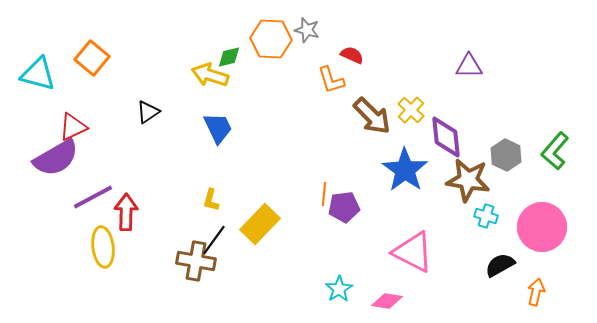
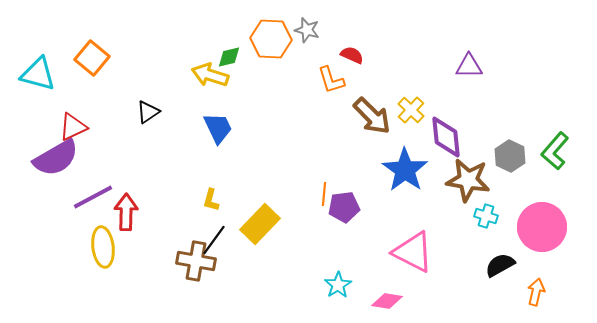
gray hexagon: moved 4 px right, 1 px down
cyan star: moved 1 px left, 4 px up
